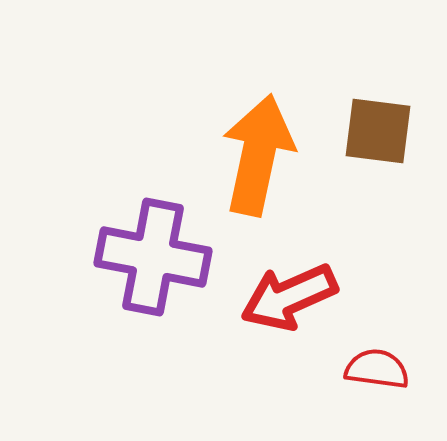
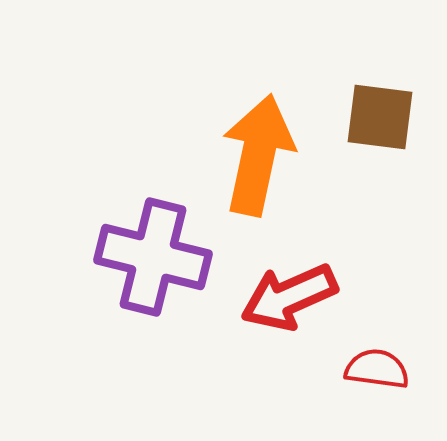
brown square: moved 2 px right, 14 px up
purple cross: rotated 3 degrees clockwise
